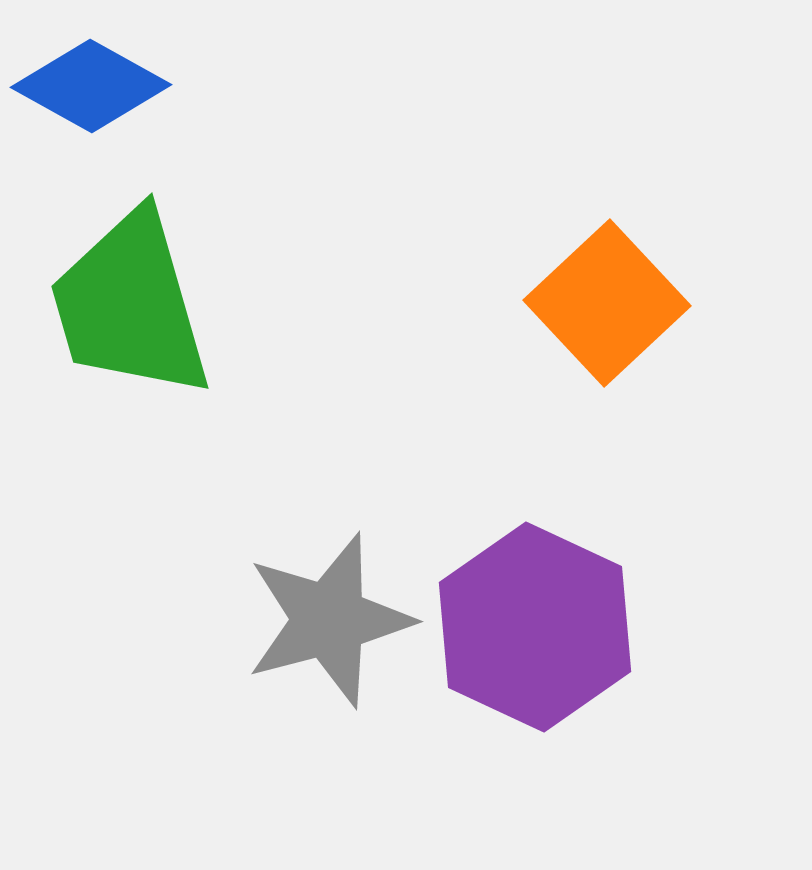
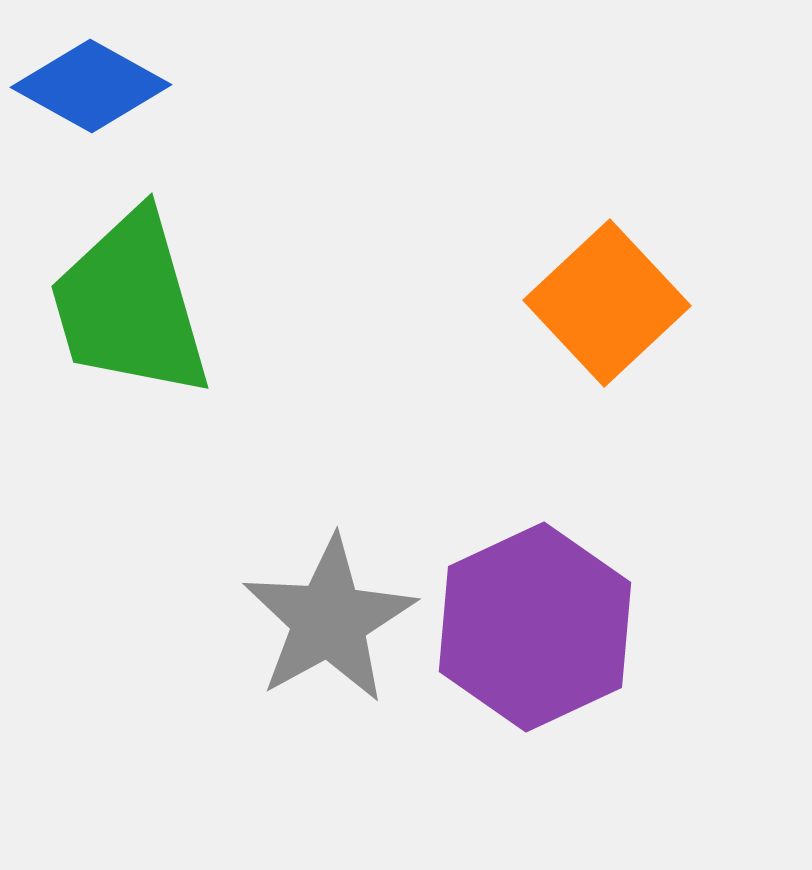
gray star: rotated 14 degrees counterclockwise
purple hexagon: rotated 10 degrees clockwise
